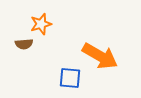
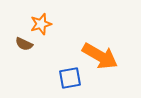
brown semicircle: rotated 30 degrees clockwise
blue square: rotated 15 degrees counterclockwise
